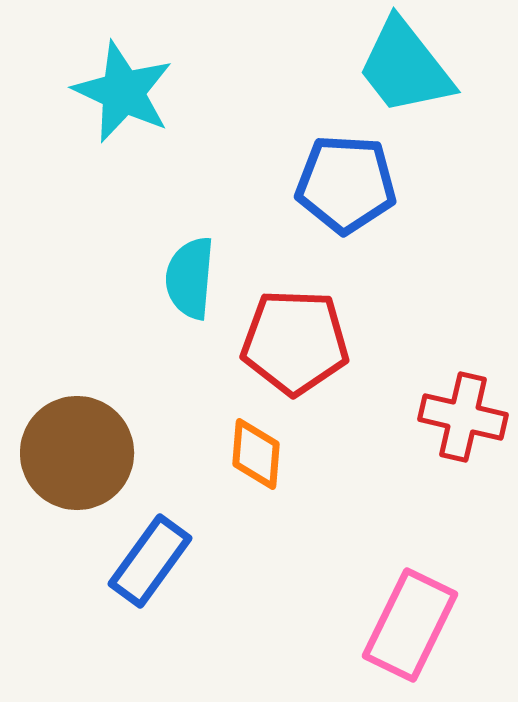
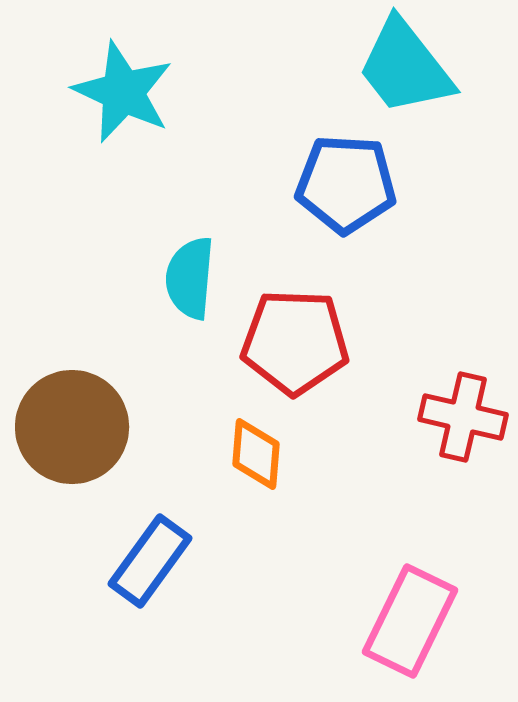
brown circle: moved 5 px left, 26 px up
pink rectangle: moved 4 px up
